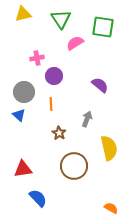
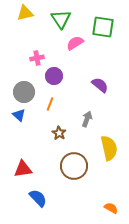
yellow triangle: moved 2 px right, 1 px up
orange line: moved 1 px left; rotated 24 degrees clockwise
